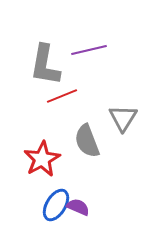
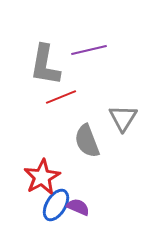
red line: moved 1 px left, 1 px down
red star: moved 18 px down
